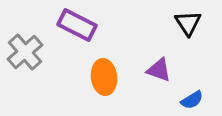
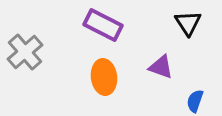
purple rectangle: moved 26 px right
purple triangle: moved 2 px right, 3 px up
blue semicircle: moved 3 px right, 1 px down; rotated 140 degrees clockwise
